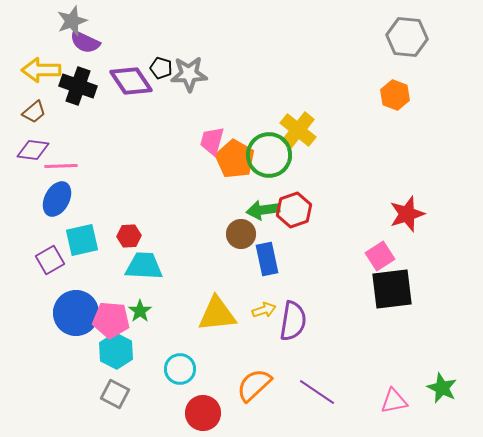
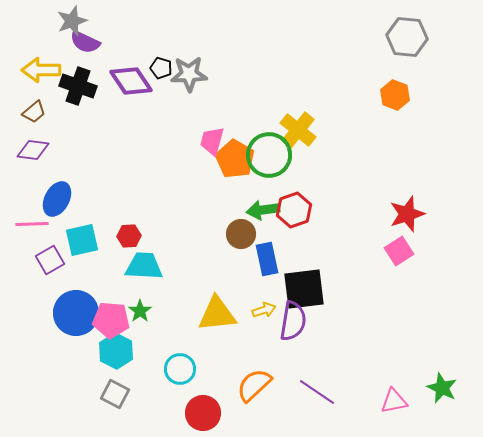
pink line at (61, 166): moved 29 px left, 58 px down
pink square at (380, 256): moved 19 px right, 5 px up
black square at (392, 289): moved 88 px left
